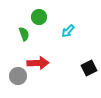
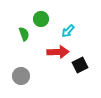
green circle: moved 2 px right, 2 px down
red arrow: moved 20 px right, 11 px up
black square: moved 9 px left, 3 px up
gray circle: moved 3 px right
